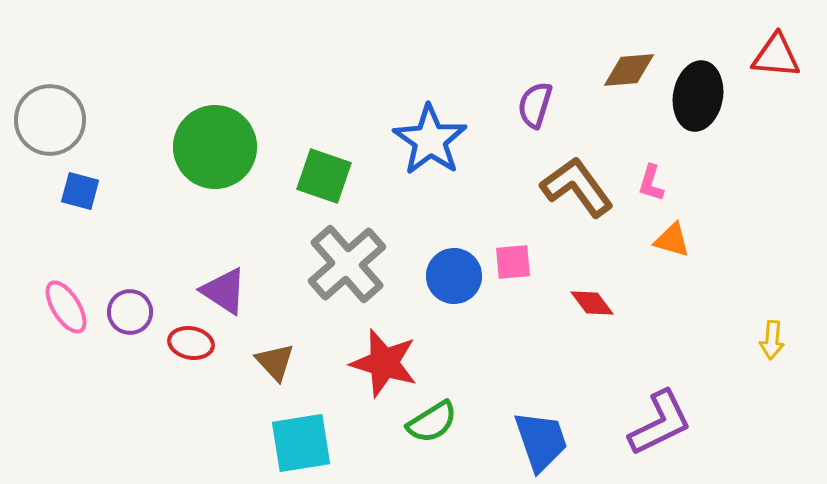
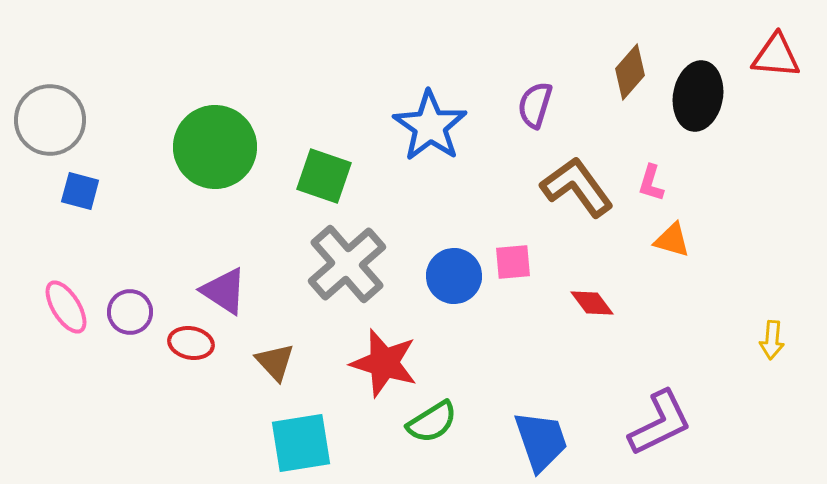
brown diamond: moved 1 px right, 2 px down; rotated 44 degrees counterclockwise
blue star: moved 14 px up
